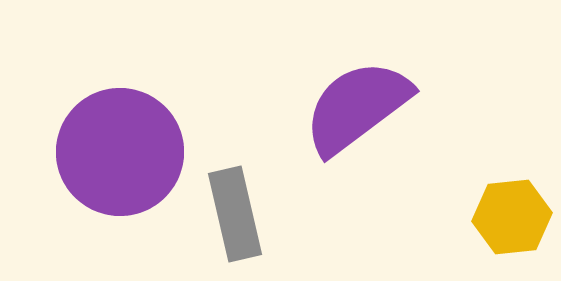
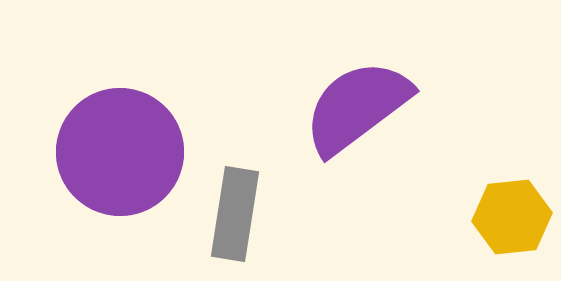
gray rectangle: rotated 22 degrees clockwise
